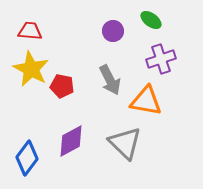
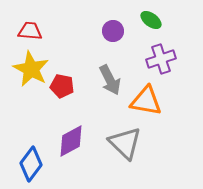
blue diamond: moved 4 px right, 6 px down
